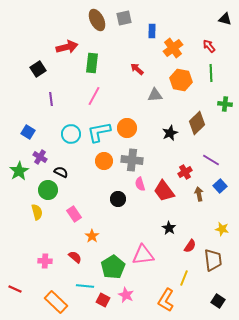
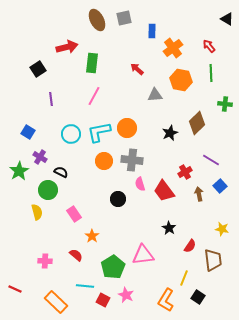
black triangle at (225, 19): moved 2 px right; rotated 16 degrees clockwise
red semicircle at (75, 257): moved 1 px right, 2 px up
black square at (218, 301): moved 20 px left, 4 px up
